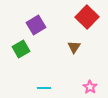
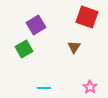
red square: rotated 25 degrees counterclockwise
green square: moved 3 px right
